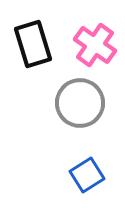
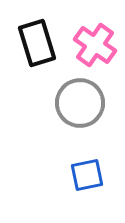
black rectangle: moved 4 px right, 1 px up
blue square: rotated 20 degrees clockwise
